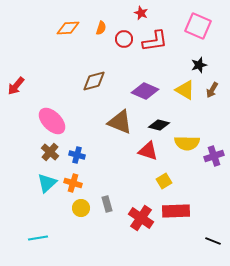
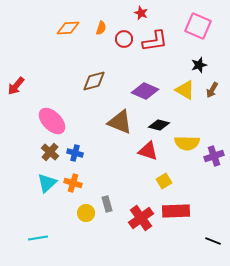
blue cross: moved 2 px left, 2 px up
yellow circle: moved 5 px right, 5 px down
red cross: rotated 20 degrees clockwise
